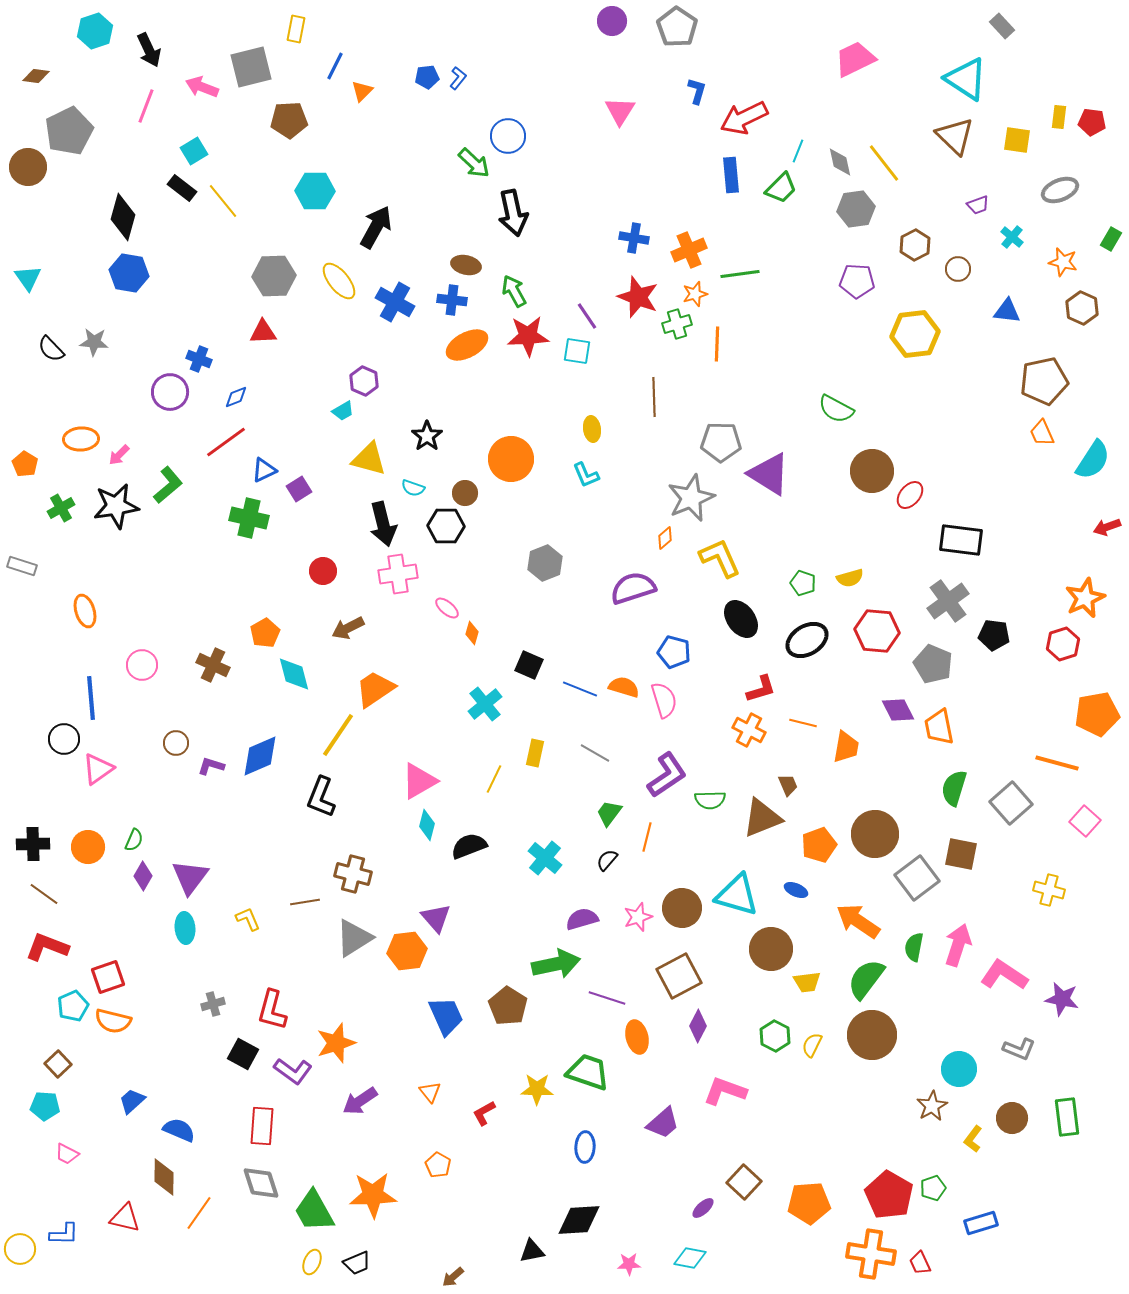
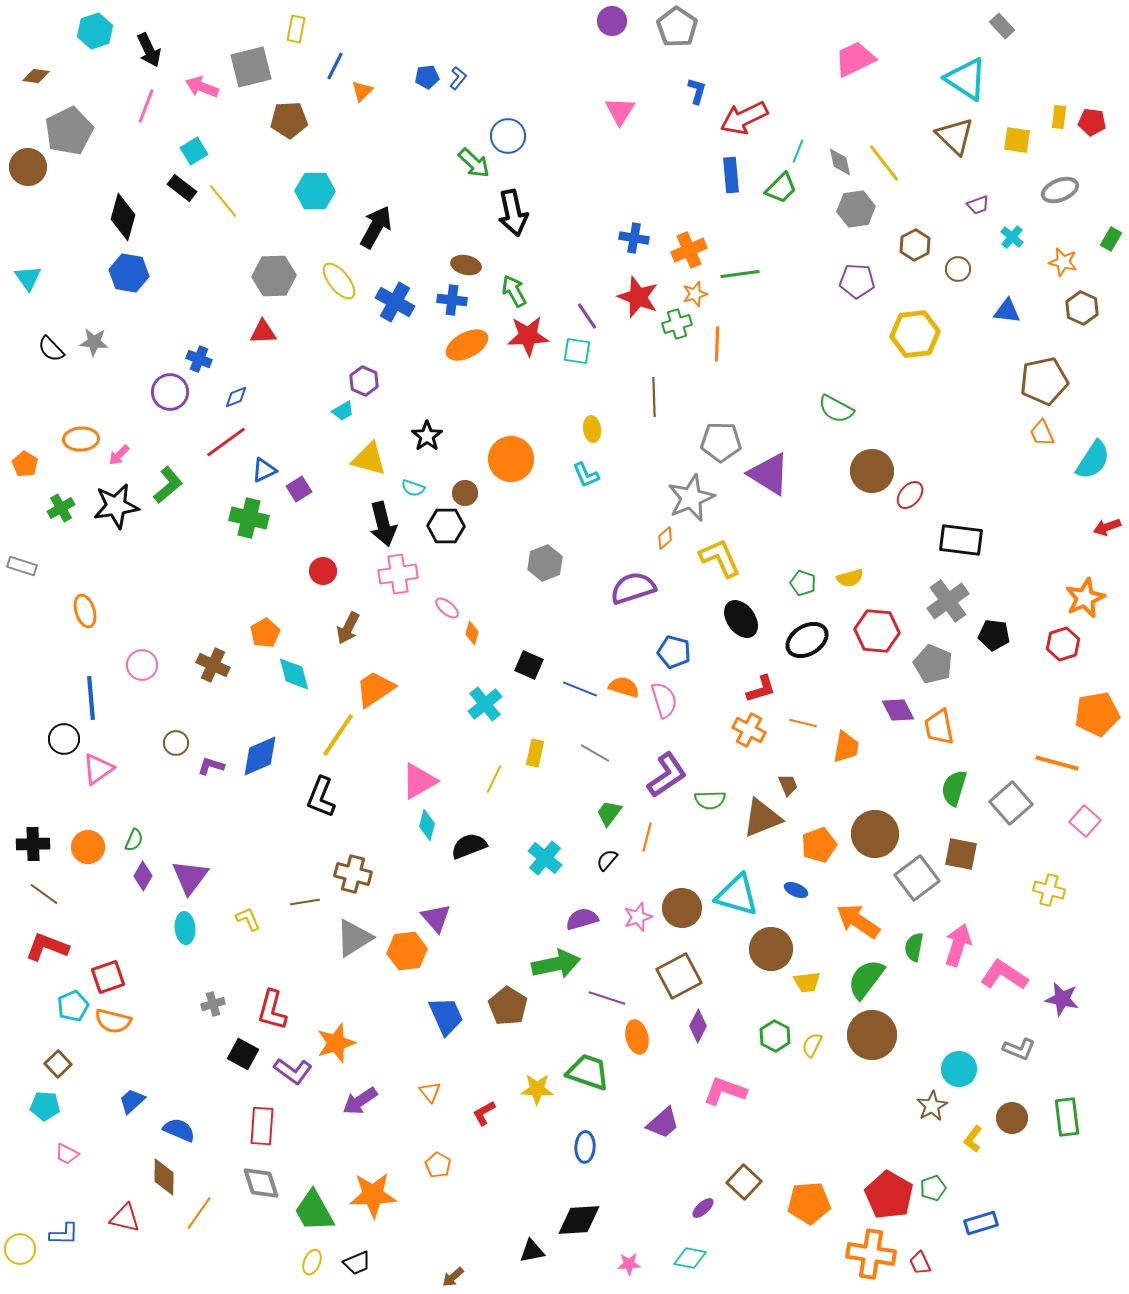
brown arrow at (348, 628): rotated 36 degrees counterclockwise
